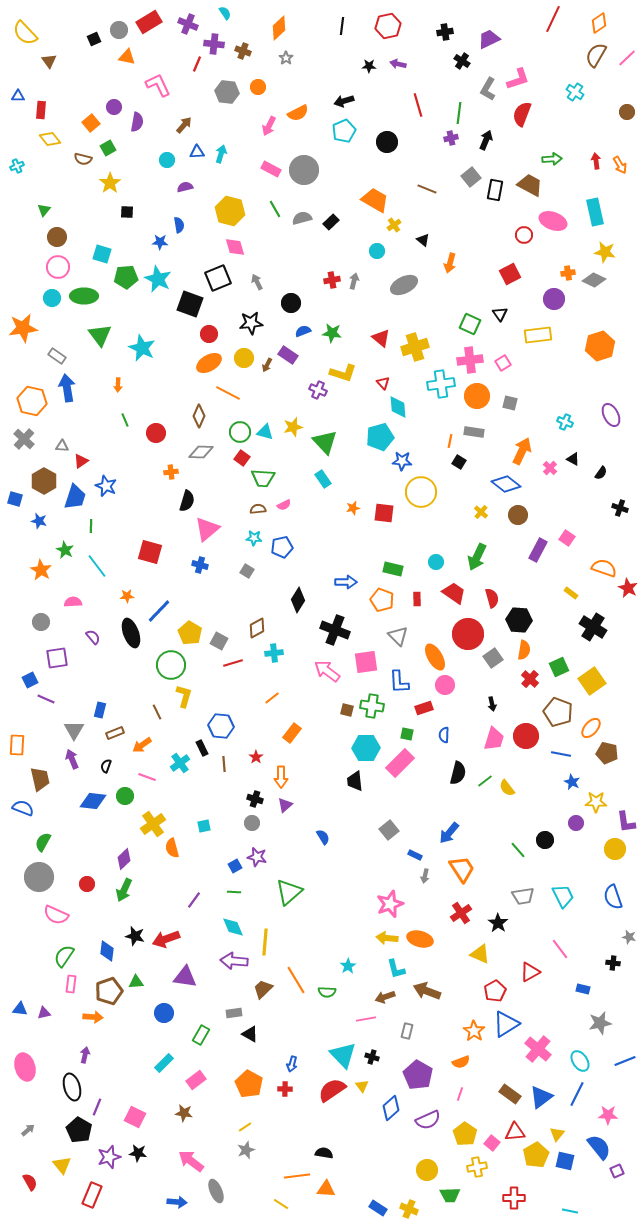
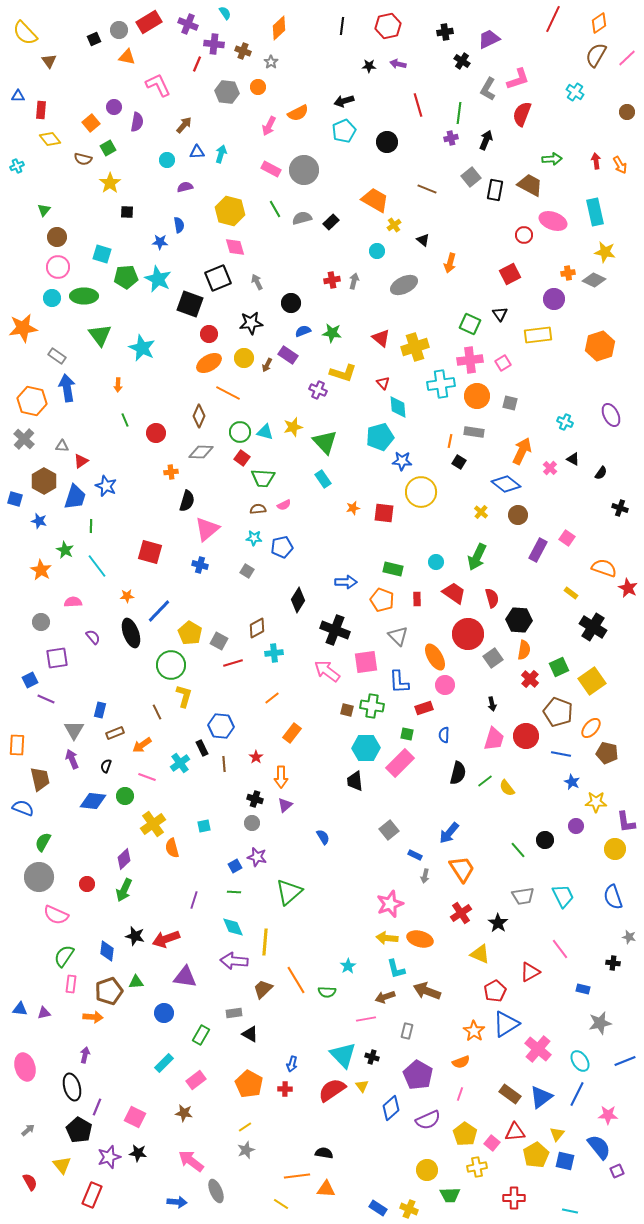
gray star at (286, 58): moved 15 px left, 4 px down
purple circle at (576, 823): moved 3 px down
purple line at (194, 900): rotated 18 degrees counterclockwise
